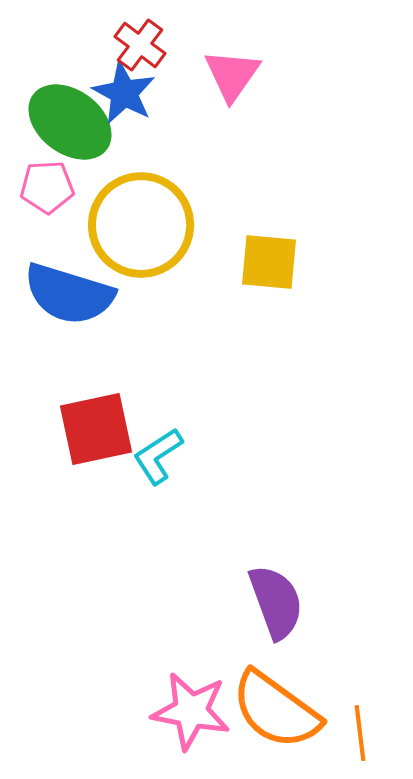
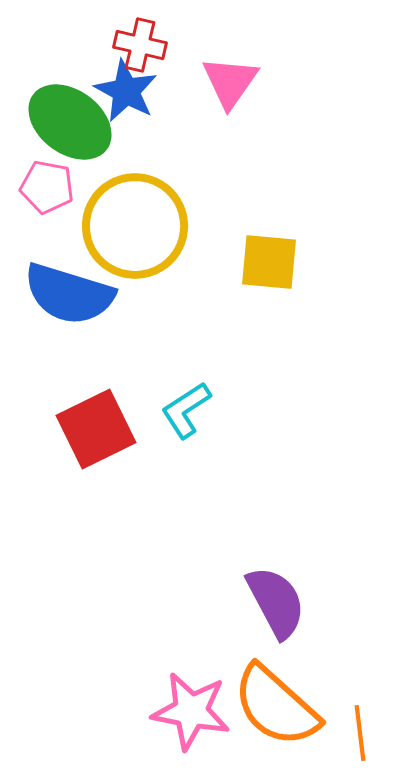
red cross: rotated 24 degrees counterclockwise
pink triangle: moved 2 px left, 7 px down
blue star: moved 2 px right, 2 px up
pink pentagon: rotated 14 degrees clockwise
yellow circle: moved 6 px left, 1 px down
red square: rotated 14 degrees counterclockwise
cyan L-shape: moved 28 px right, 46 px up
purple semicircle: rotated 8 degrees counterclockwise
orange semicircle: moved 4 px up; rotated 6 degrees clockwise
